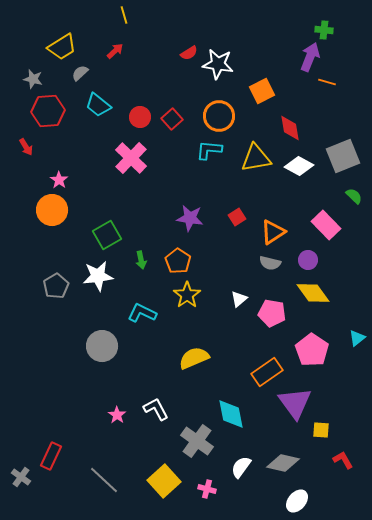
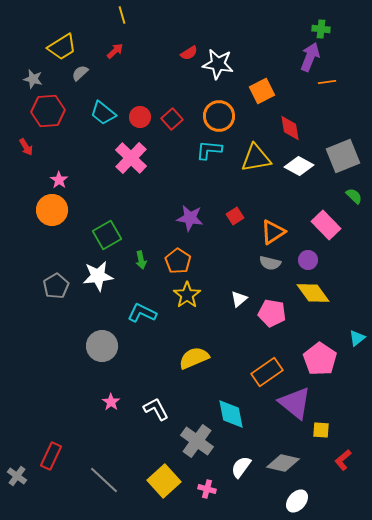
yellow line at (124, 15): moved 2 px left
green cross at (324, 30): moved 3 px left, 1 px up
orange line at (327, 82): rotated 24 degrees counterclockwise
cyan trapezoid at (98, 105): moved 5 px right, 8 px down
red square at (237, 217): moved 2 px left, 1 px up
pink pentagon at (312, 350): moved 8 px right, 9 px down
purple triangle at (295, 403): rotated 15 degrees counterclockwise
pink star at (117, 415): moved 6 px left, 13 px up
red L-shape at (343, 460): rotated 100 degrees counterclockwise
gray cross at (21, 477): moved 4 px left, 1 px up
